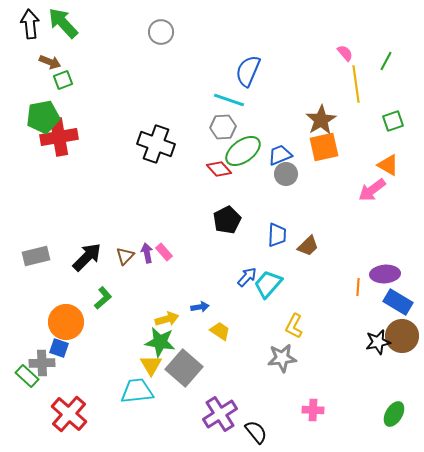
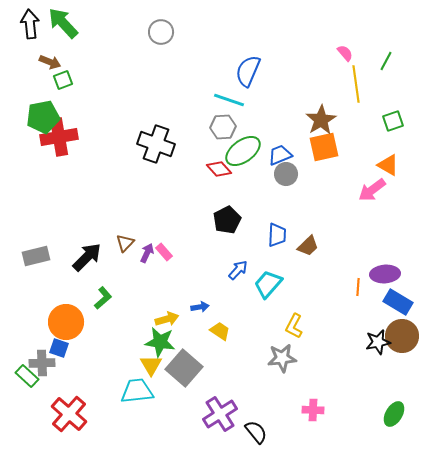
purple arrow at (147, 253): rotated 36 degrees clockwise
brown triangle at (125, 256): moved 13 px up
blue arrow at (247, 277): moved 9 px left, 7 px up
